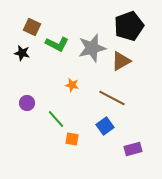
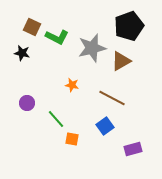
green L-shape: moved 7 px up
